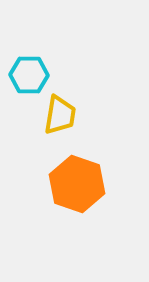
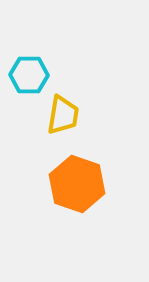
yellow trapezoid: moved 3 px right
